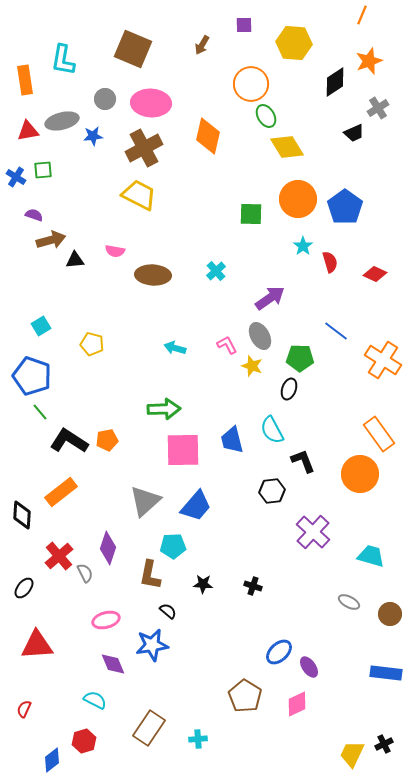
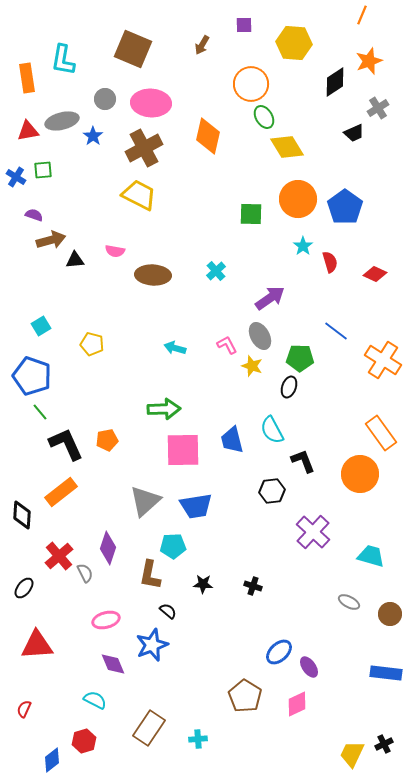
orange rectangle at (25, 80): moved 2 px right, 2 px up
green ellipse at (266, 116): moved 2 px left, 1 px down
blue star at (93, 136): rotated 30 degrees counterclockwise
black ellipse at (289, 389): moved 2 px up
orange rectangle at (379, 434): moved 2 px right, 1 px up
black L-shape at (69, 441): moved 3 px left, 3 px down; rotated 33 degrees clockwise
blue trapezoid at (196, 506): rotated 40 degrees clockwise
blue star at (152, 645): rotated 12 degrees counterclockwise
